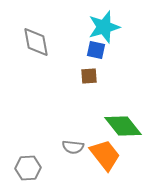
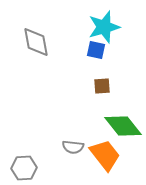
brown square: moved 13 px right, 10 px down
gray hexagon: moved 4 px left
